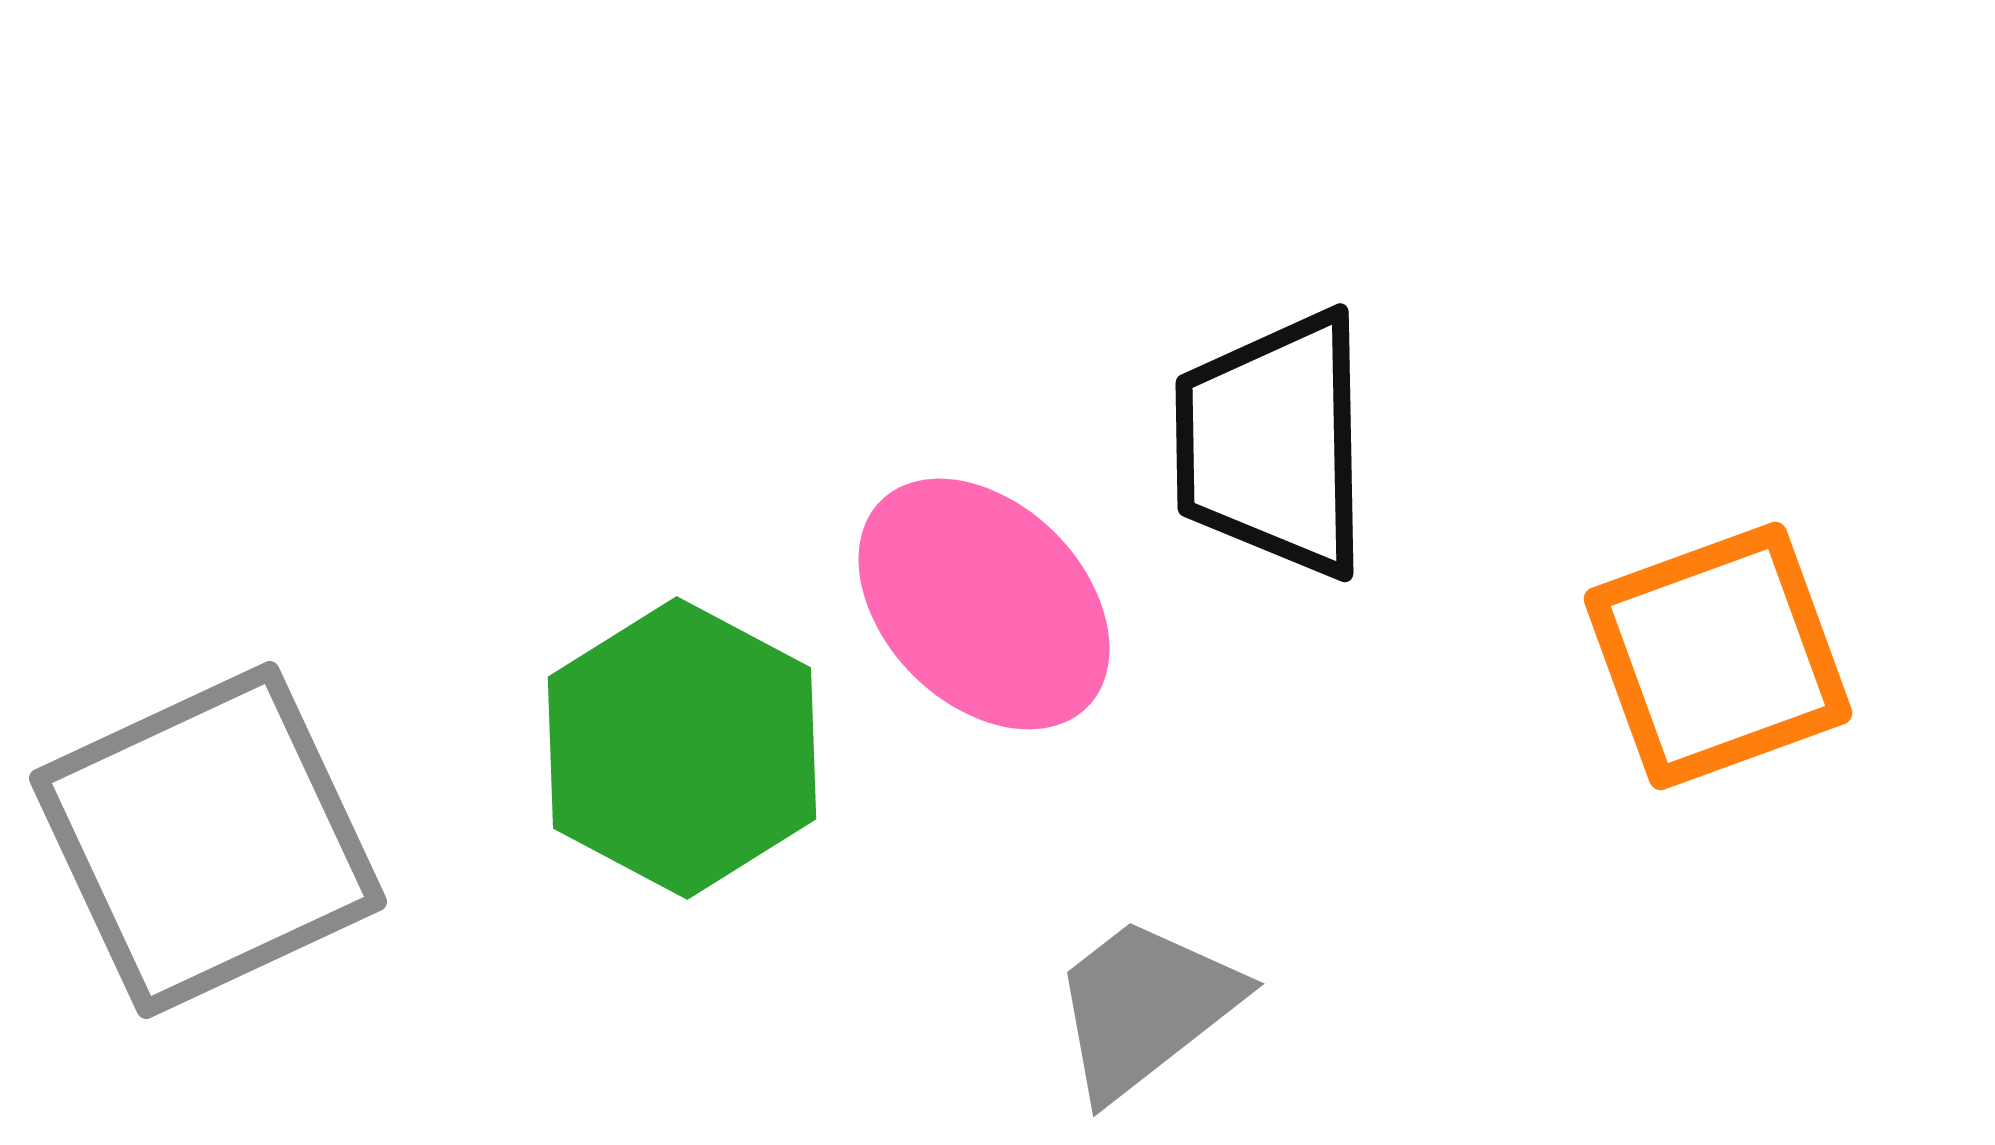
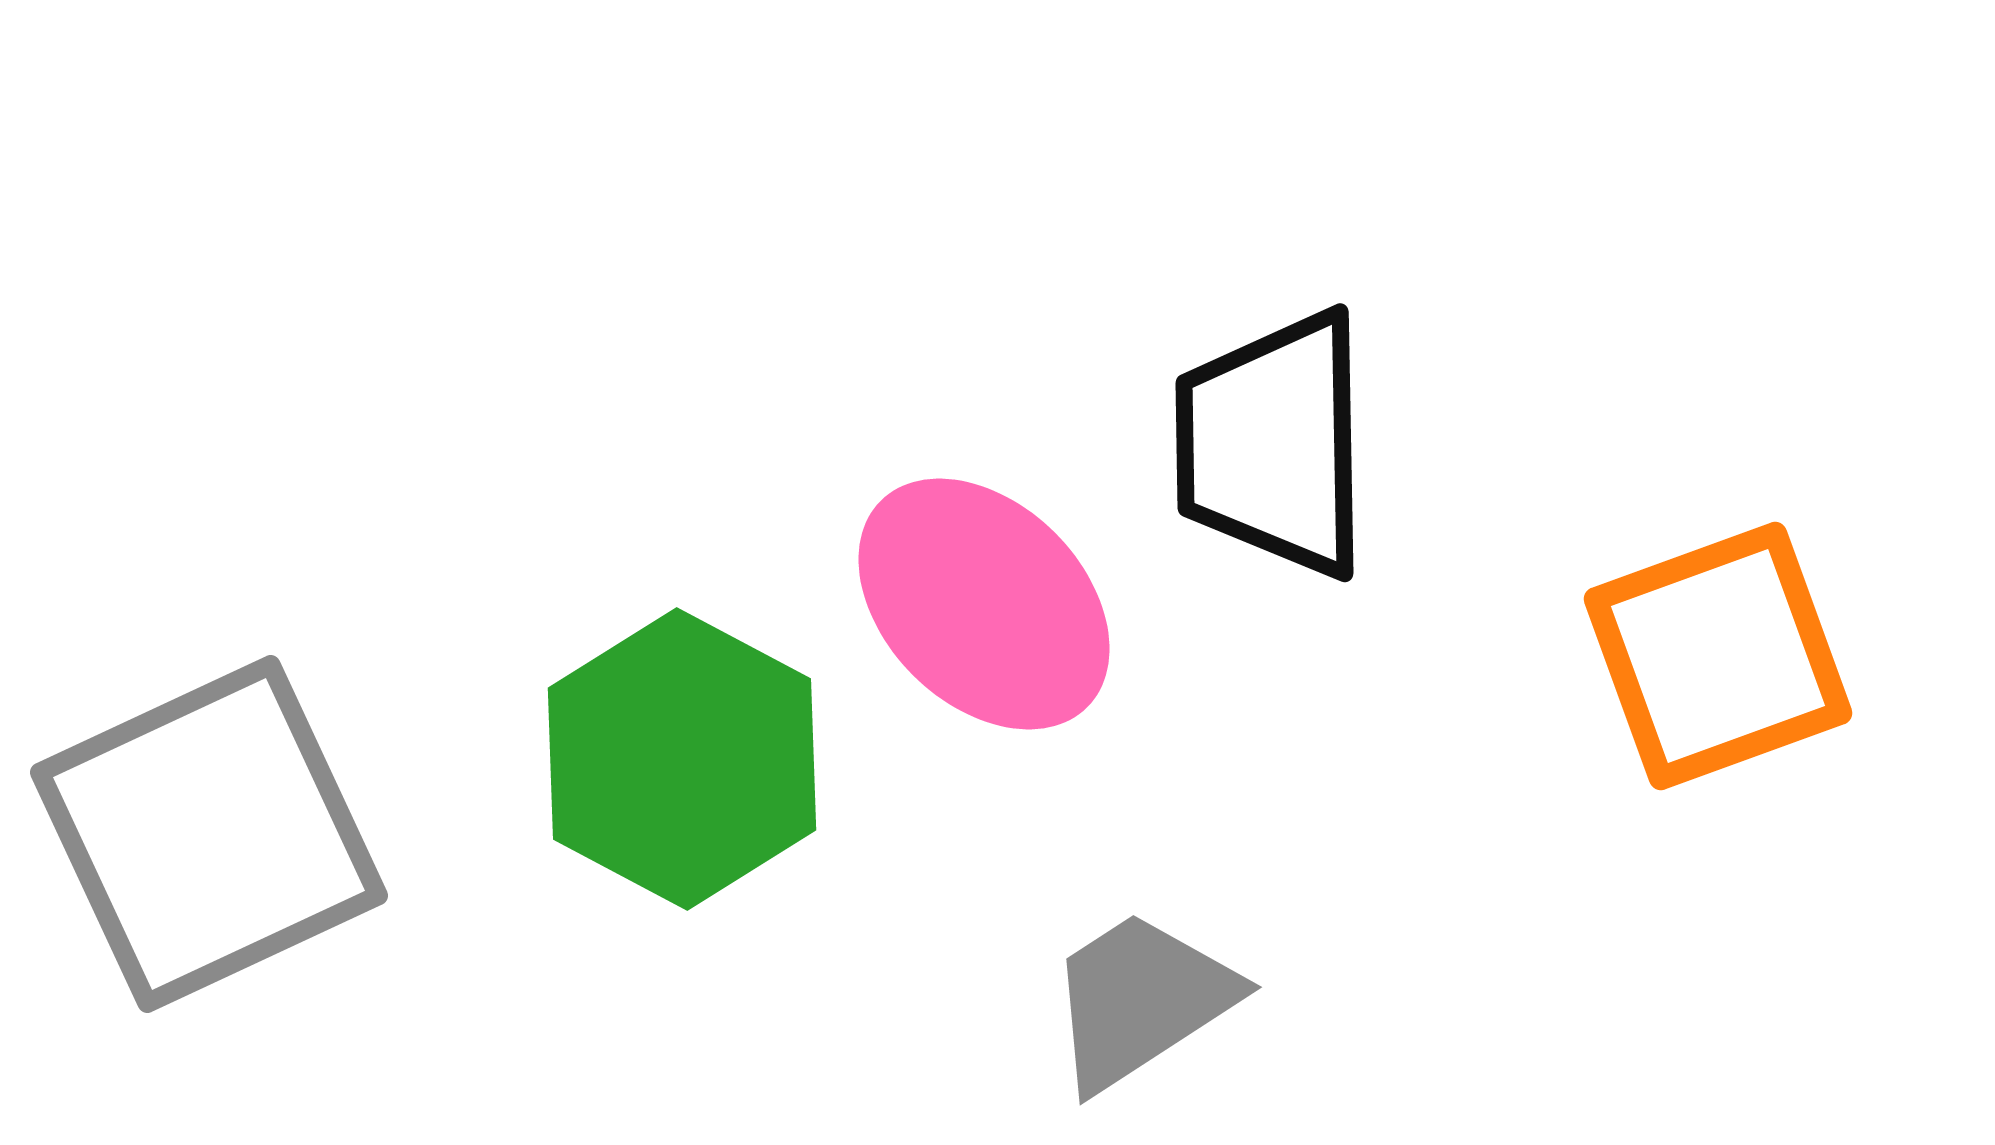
green hexagon: moved 11 px down
gray square: moved 1 px right, 6 px up
gray trapezoid: moved 4 px left, 7 px up; rotated 5 degrees clockwise
